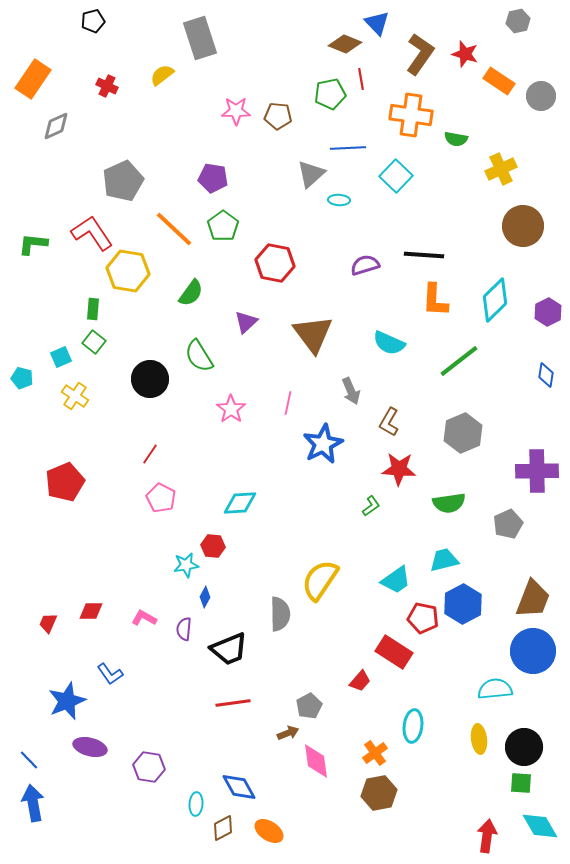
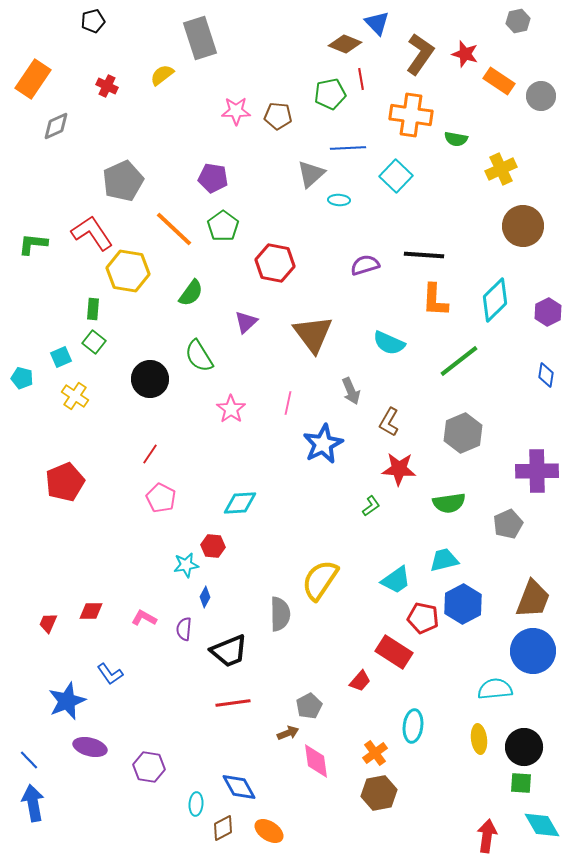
black trapezoid at (229, 649): moved 2 px down
cyan diamond at (540, 826): moved 2 px right, 1 px up
